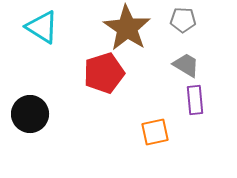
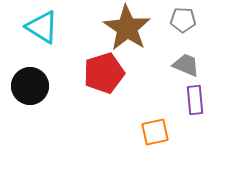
gray trapezoid: rotated 8 degrees counterclockwise
black circle: moved 28 px up
